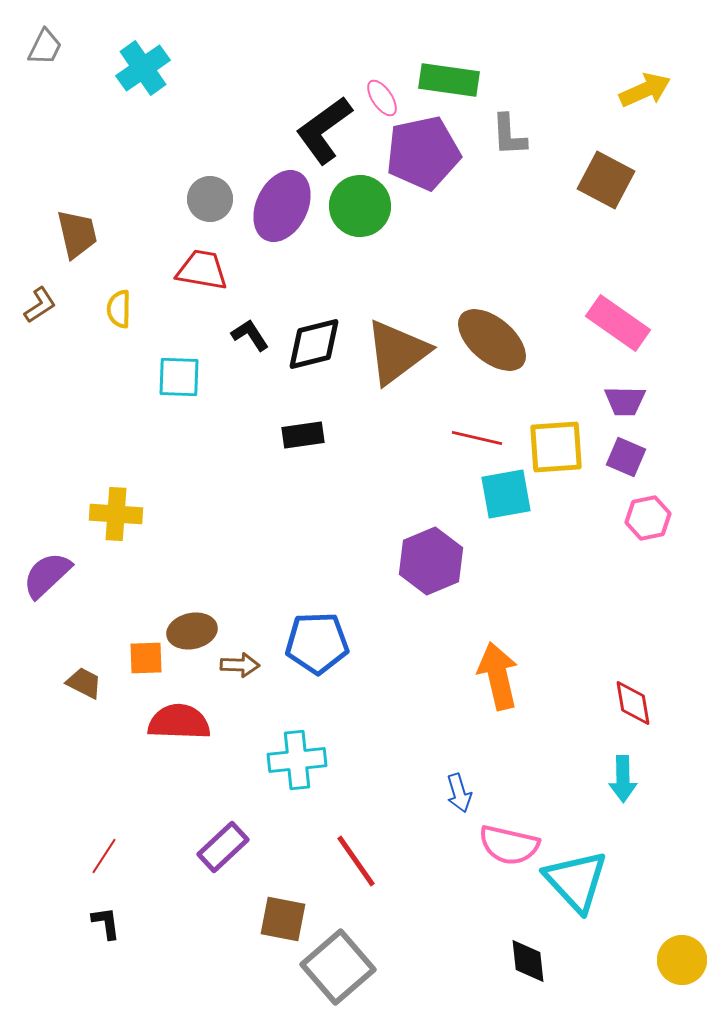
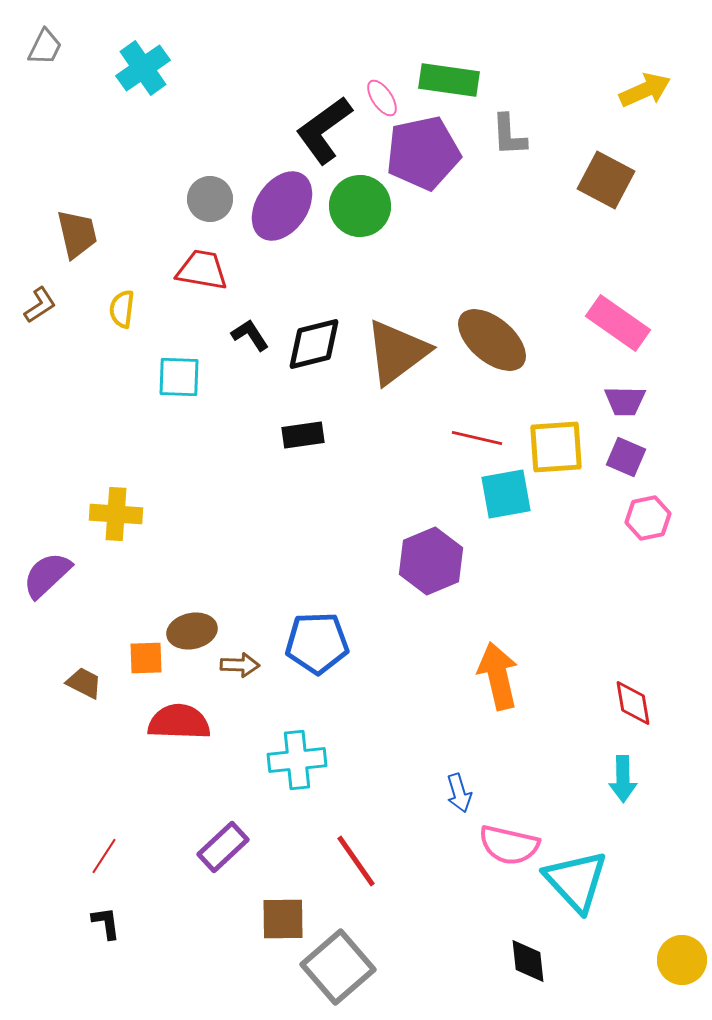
purple ellipse at (282, 206): rotated 8 degrees clockwise
yellow semicircle at (119, 309): moved 3 px right; rotated 6 degrees clockwise
brown square at (283, 919): rotated 12 degrees counterclockwise
